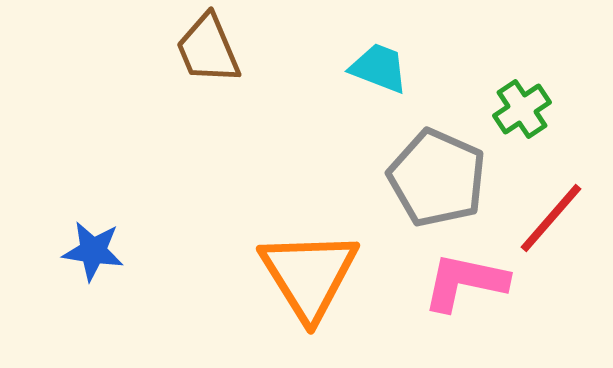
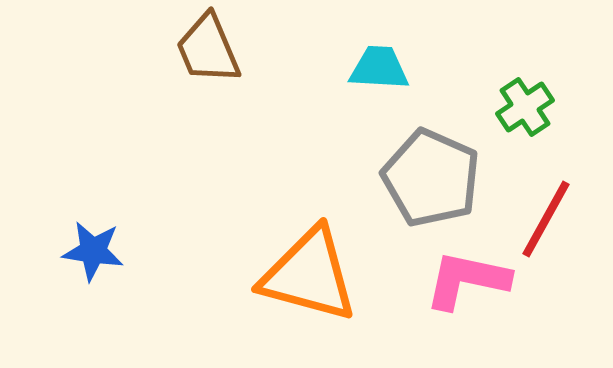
cyan trapezoid: rotated 18 degrees counterclockwise
green cross: moved 3 px right, 2 px up
gray pentagon: moved 6 px left
red line: moved 5 px left, 1 px down; rotated 12 degrees counterclockwise
orange triangle: rotated 43 degrees counterclockwise
pink L-shape: moved 2 px right, 2 px up
